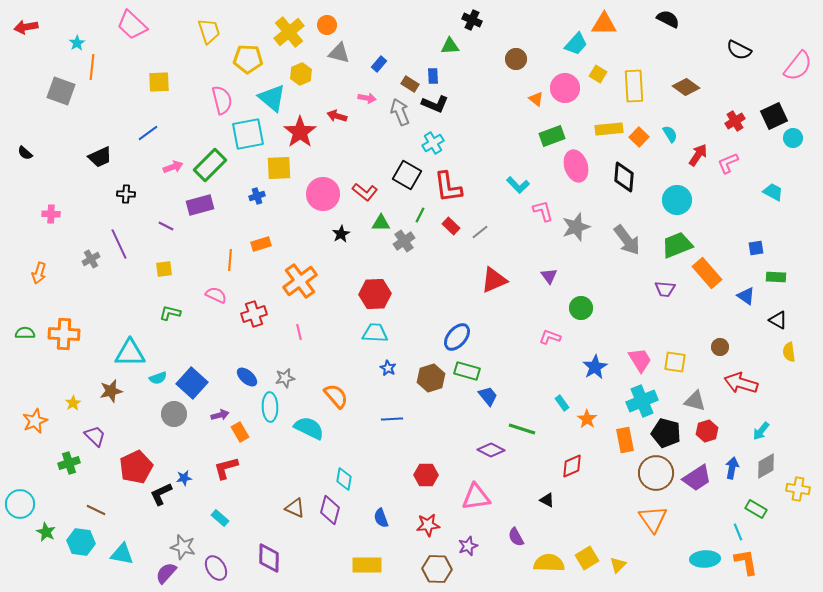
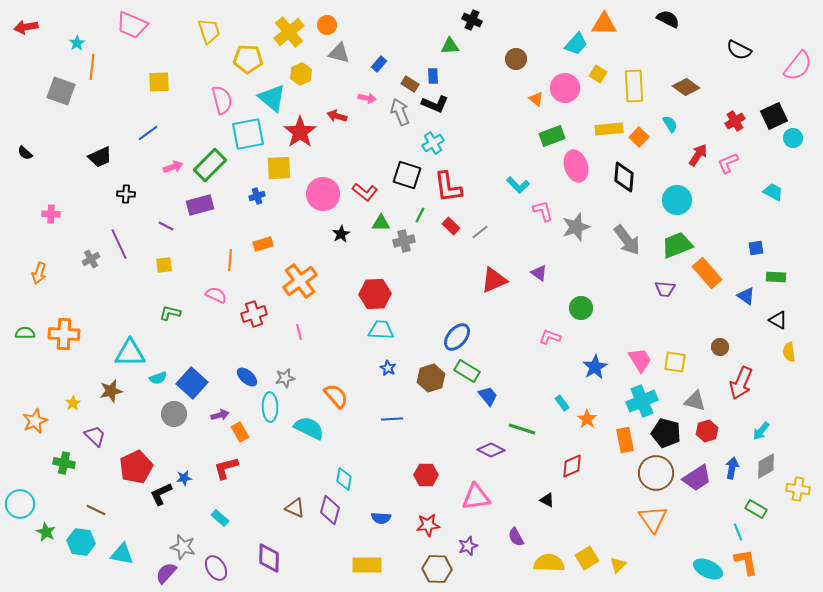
pink trapezoid at (132, 25): rotated 20 degrees counterclockwise
cyan semicircle at (670, 134): moved 10 px up
black square at (407, 175): rotated 12 degrees counterclockwise
gray cross at (404, 241): rotated 20 degrees clockwise
orange rectangle at (261, 244): moved 2 px right
yellow square at (164, 269): moved 4 px up
purple triangle at (549, 276): moved 10 px left, 3 px up; rotated 18 degrees counterclockwise
cyan trapezoid at (375, 333): moved 6 px right, 3 px up
green rectangle at (467, 371): rotated 15 degrees clockwise
red arrow at (741, 383): rotated 84 degrees counterclockwise
green cross at (69, 463): moved 5 px left; rotated 30 degrees clockwise
blue semicircle at (381, 518): rotated 66 degrees counterclockwise
cyan ellipse at (705, 559): moved 3 px right, 10 px down; rotated 28 degrees clockwise
